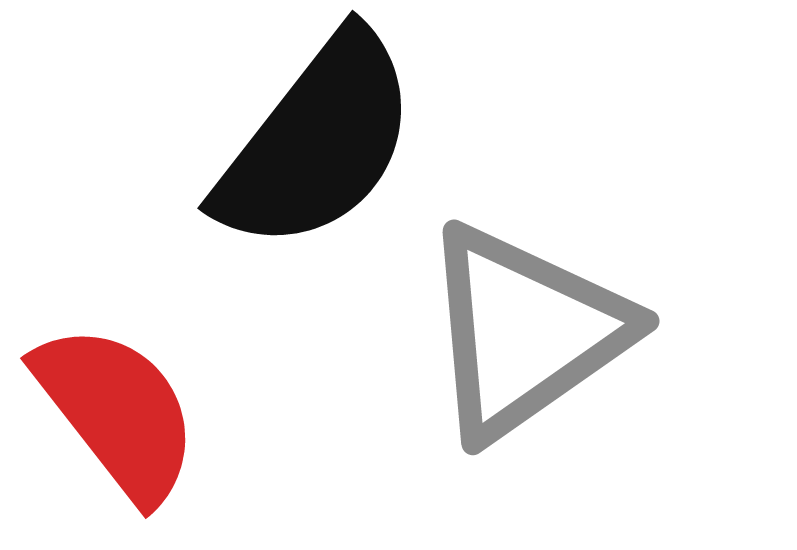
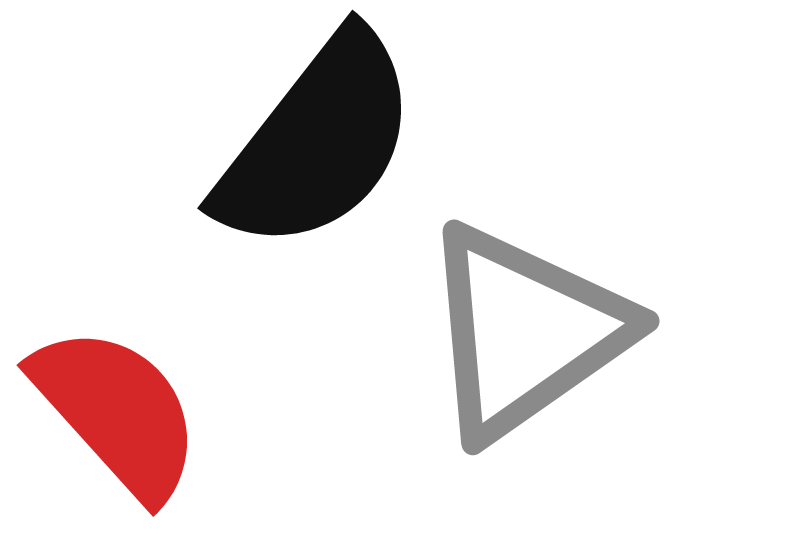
red semicircle: rotated 4 degrees counterclockwise
